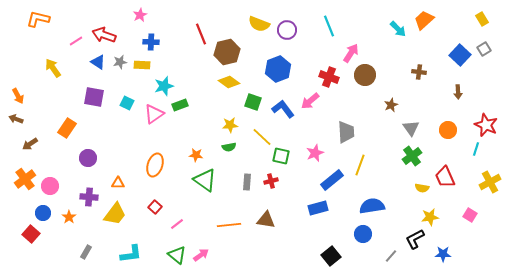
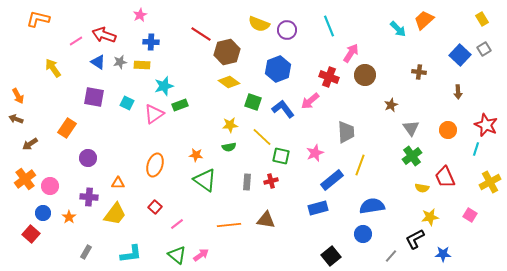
red line at (201, 34): rotated 35 degrees counterclockwise
